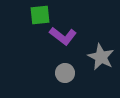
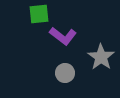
green square: moved 1 px left, 1 px up
gray star: rotated 8 degrees clockwise
